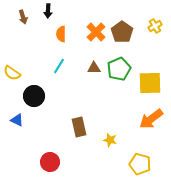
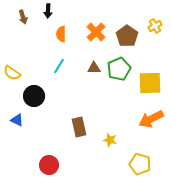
brown pentagon: moved 5 px right, 4 px down
orange arrow: rotated 10 degrees clockwise
red circle: moved 1 px left, 3 px down
